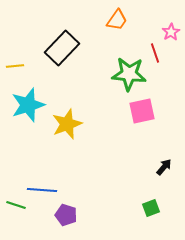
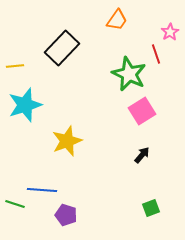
pink star: moved 1 px left
red line: moved 1 px right, 1 px down
green star: rotated 20 degrees clockwise
cyan star: moved 3 px left
pink square: rotated 20 degrees counterclockwise
yellow star: moved 17 px down
black arrow: moved 22 px left, 12 px up
green line: moved 1 px left, 1 px up
